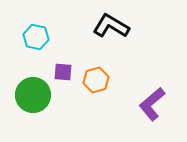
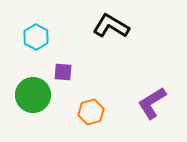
cyan hexagon: rotated 15 degrees clockwise
orange hexagon: moved 5 px left, 32 px down
purple L-shape: moved 1 px up; rotated 8 degrees clockwise
